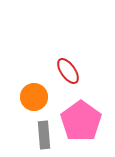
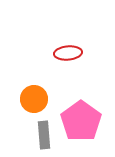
red ellipse: moved 18 px up; rotated 60 degrees counterclockwise
orange circle: moved 2 px down
